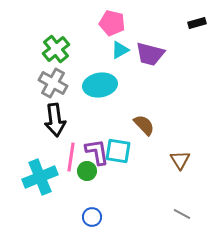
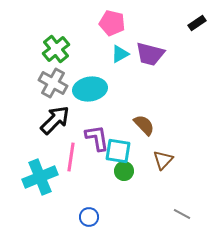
black rectangle: rotated 18 degrees counterclockwise
cyan triangle: moved 4 px down
cyan ellipse: moved 10 px left, 4 px down
black arrow: rotated 128 degrees counterclockwise
purple L-shape: moved 14 px up
brown triangle: moved 17 px left; rotated 15 degrees clockwise
green circle: moved 37 px right
blue circle: moved 3 px left
